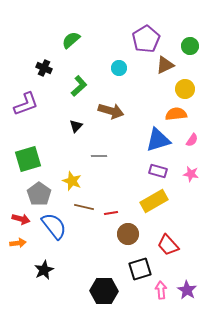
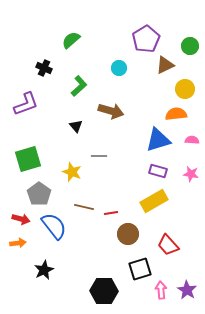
black triangle: rotated 24 degrees counterclockwise
pink semicircle: rotated 120 degrees counterclockwise
yellow star: moved 9 px up
